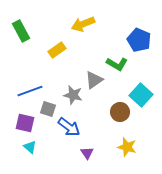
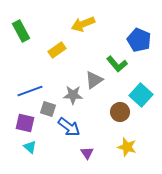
green L-shape: rotated 20 degrees clockwise
gray star: rotated 12 degrees counterclockwise
